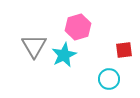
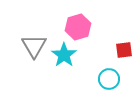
cyan star: rotated 10 degrees counterclockwise
